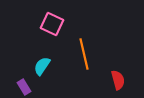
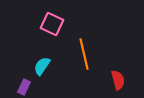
purple rectangle: rotated 56 degrees clockwise
